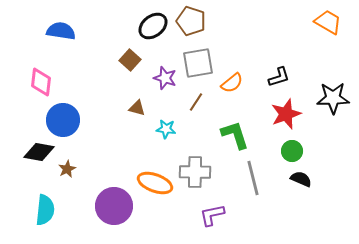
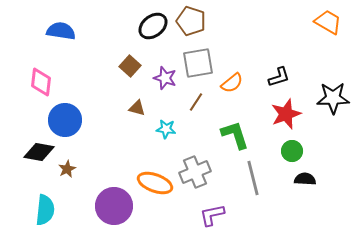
brown square: moved 6 px down
blue circle: moved 2 px right
gray cross: rotated 24 degrees counterclockwise
black semicircle: moved 4 px right; rotated 20 degrees counterclockwise
